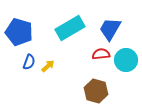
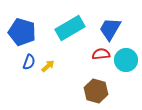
blue pentagon: moved 3 px right
